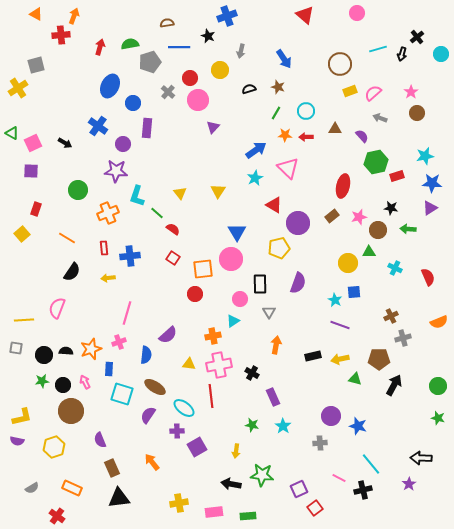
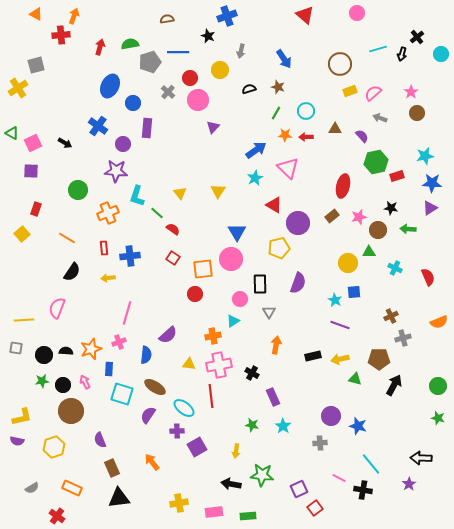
brown semicircle at (167, 23): moved 4 px up
blue line at (179, 47): moved 1 px left, 5 px down
black cross at (363, 490): rotated 24 degrees clockwise
